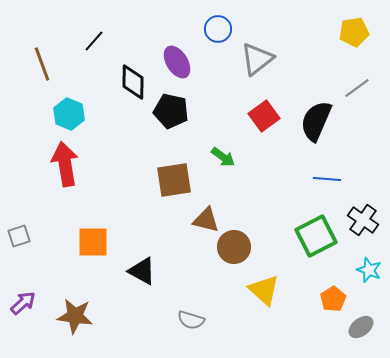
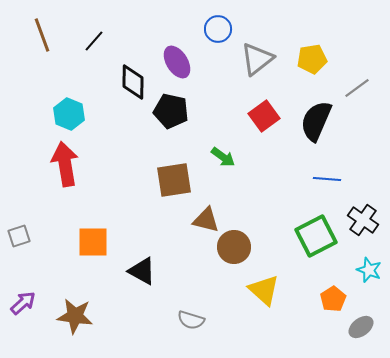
yellow pentagon: moved 42 px left, 27 px down
brown line: moved 29 px up
